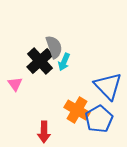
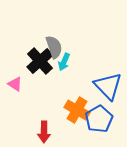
pink triangle: rotated 21 degrees counterclockwise
